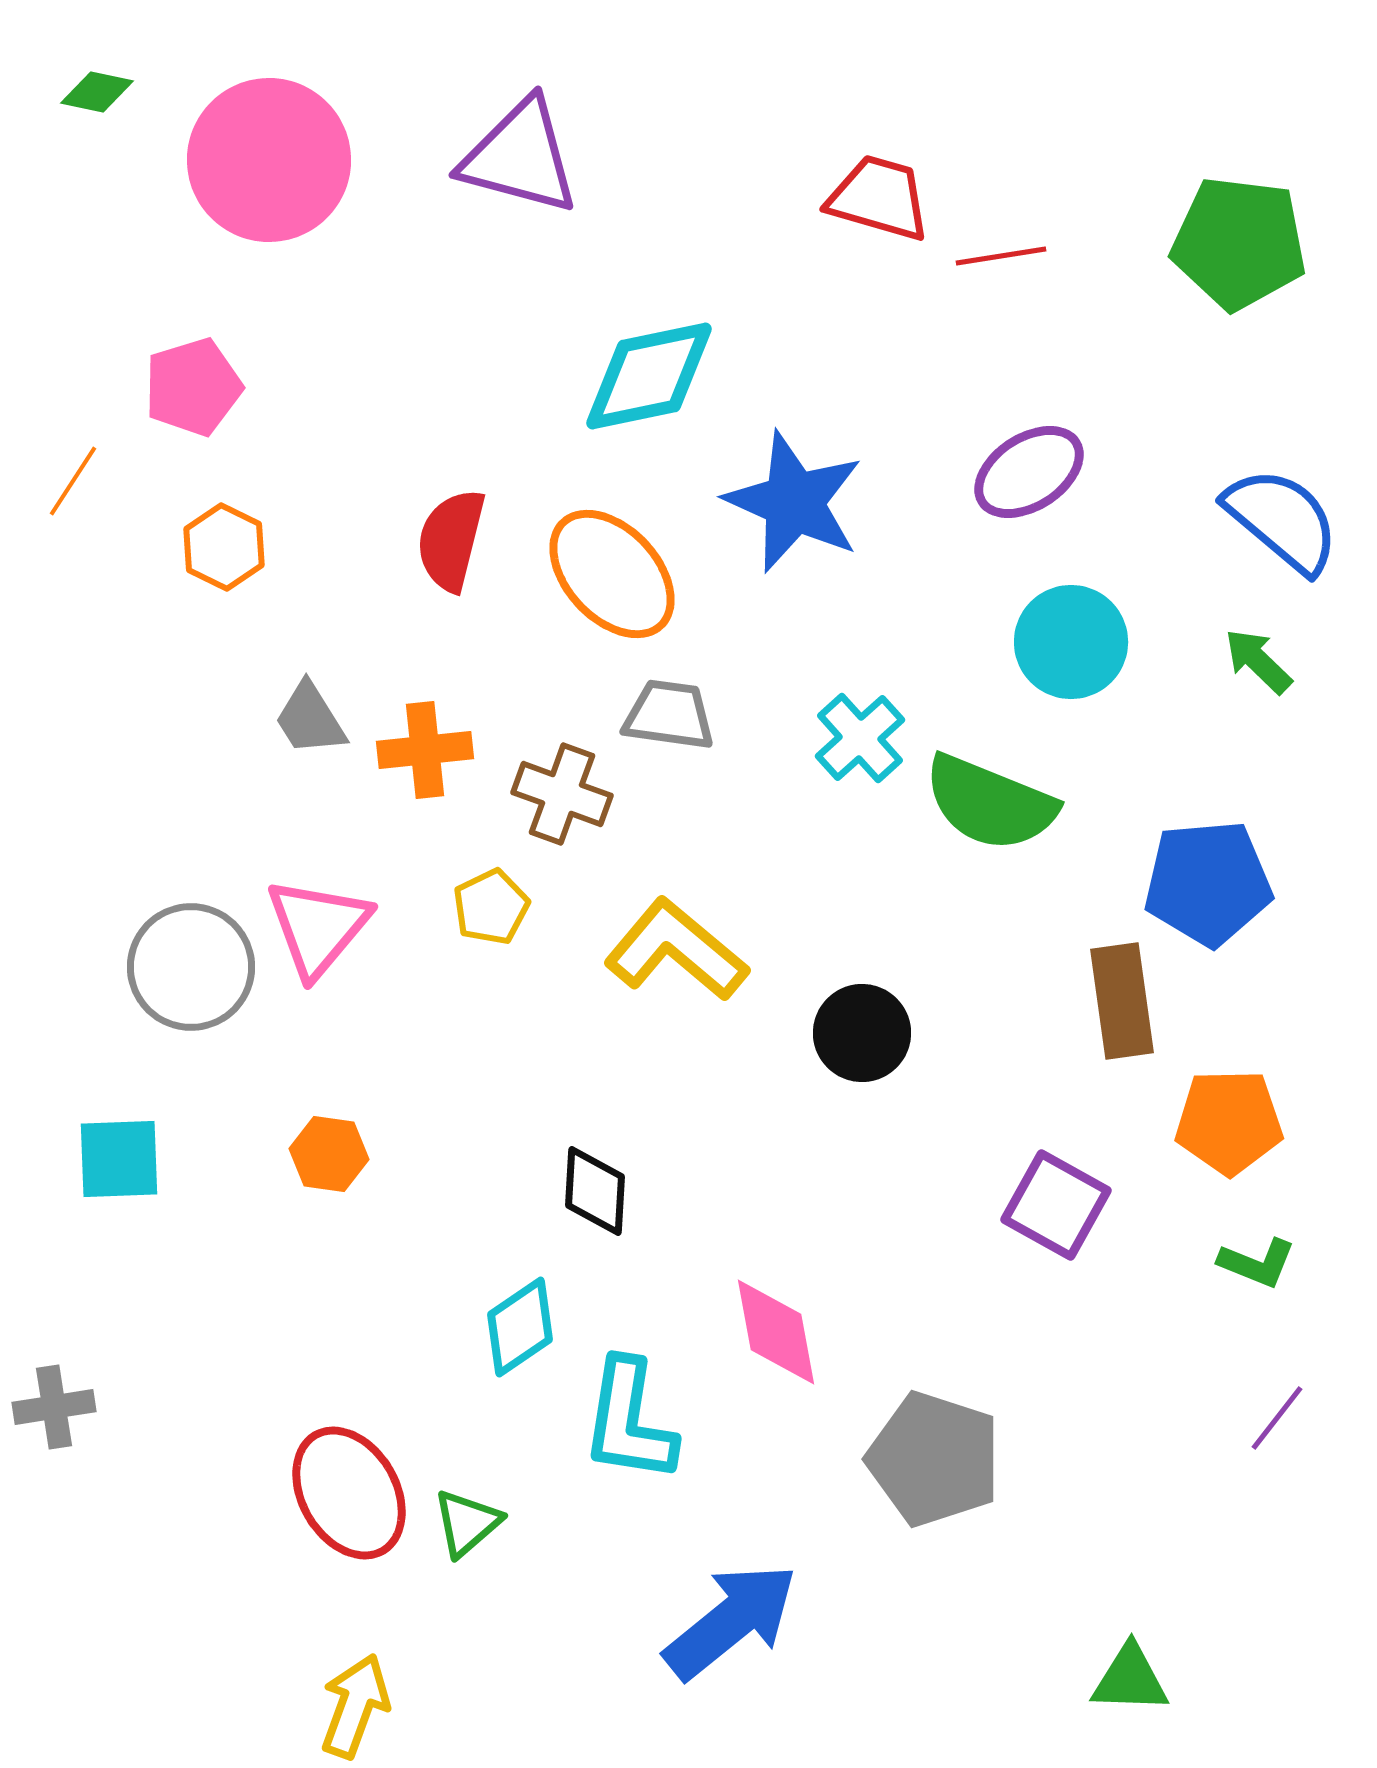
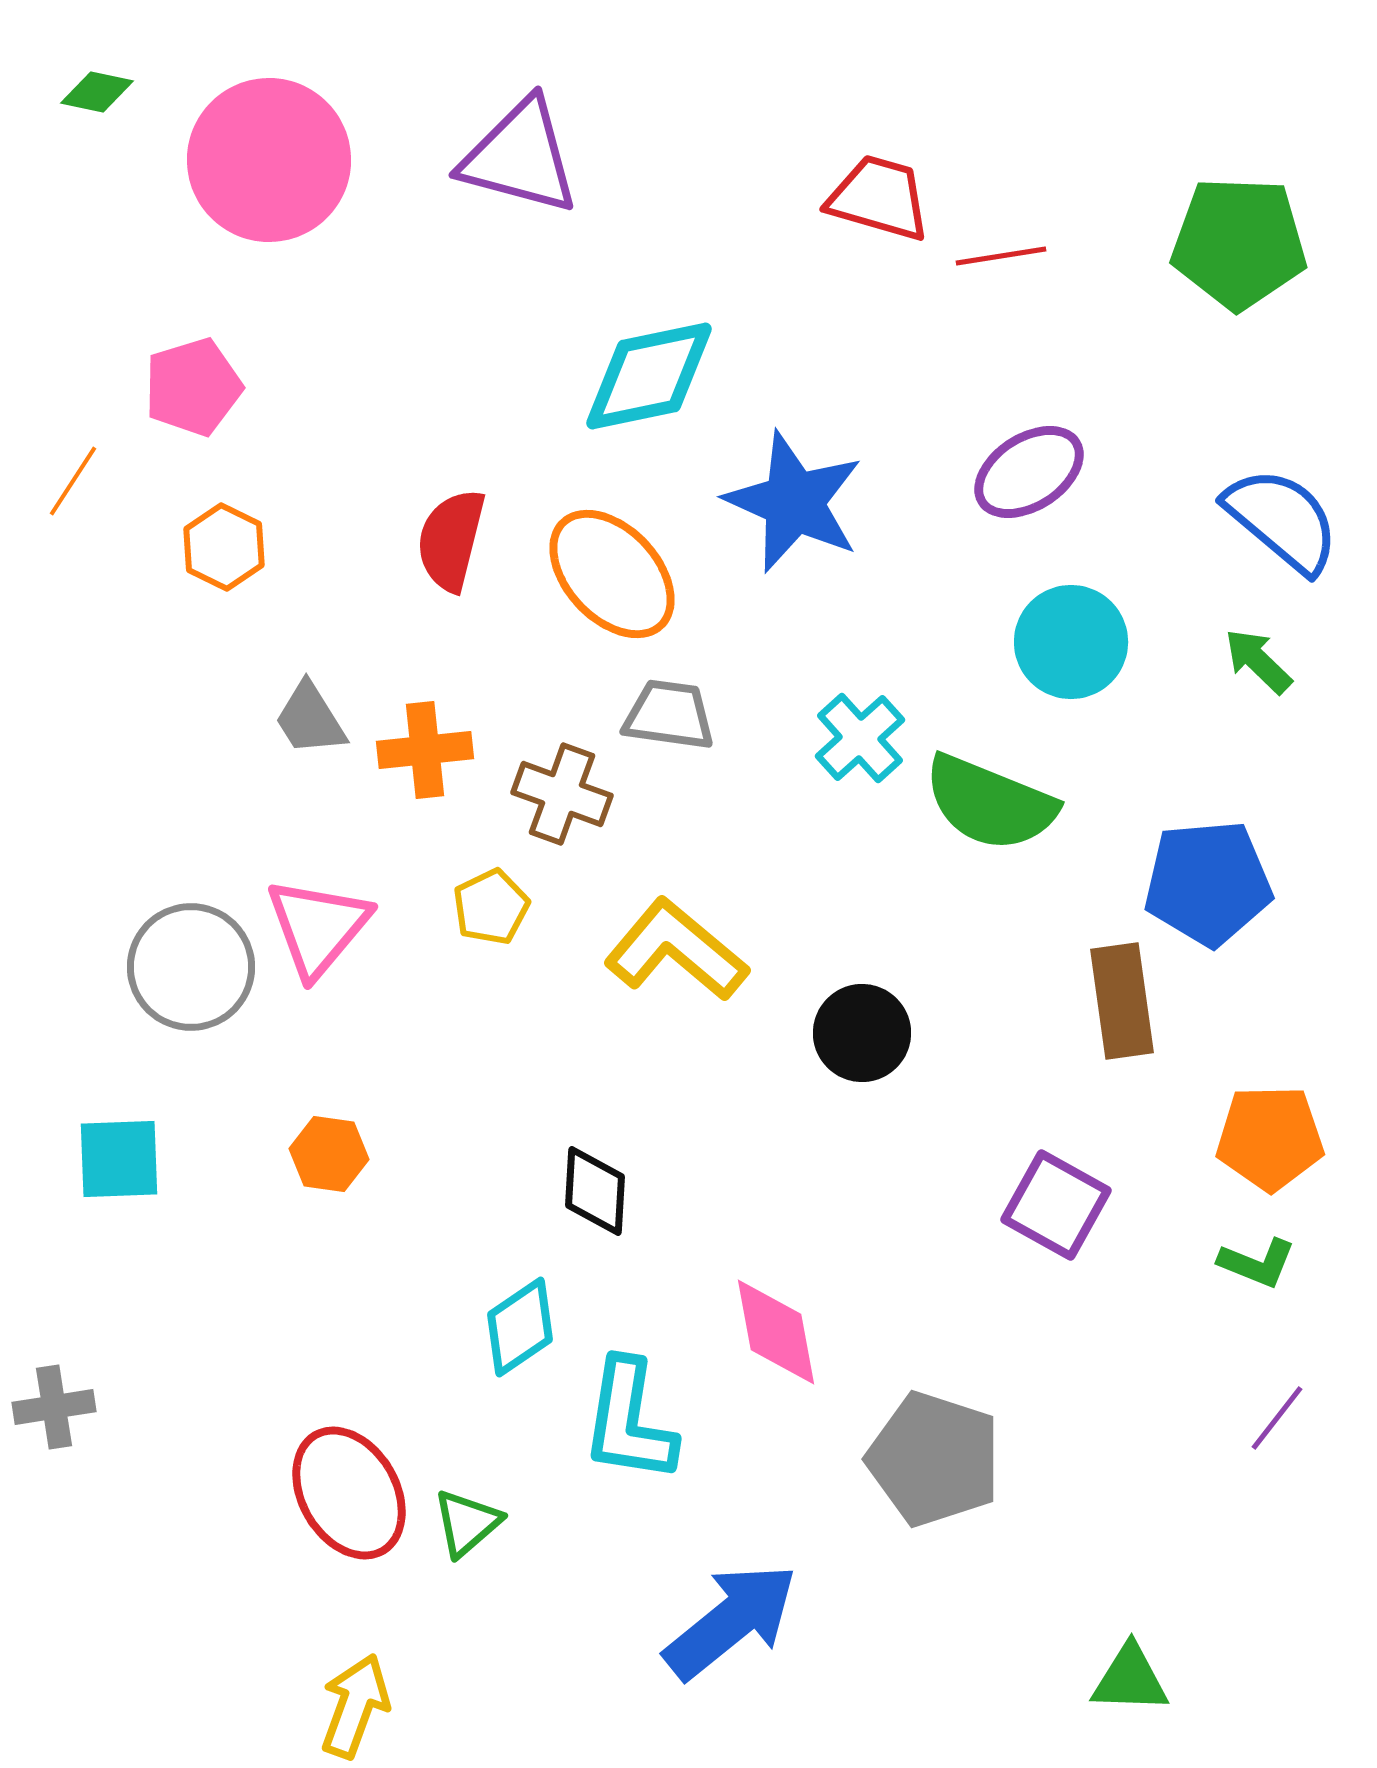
green pentagon at (1239, 243): rotated 5 degrees counterclockwise
orange pentagon at (1229, 1122): moved 41 px right, 16 px down
